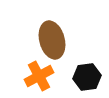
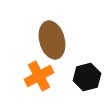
black hexagon: rotated 8 degrees counterclockwise
